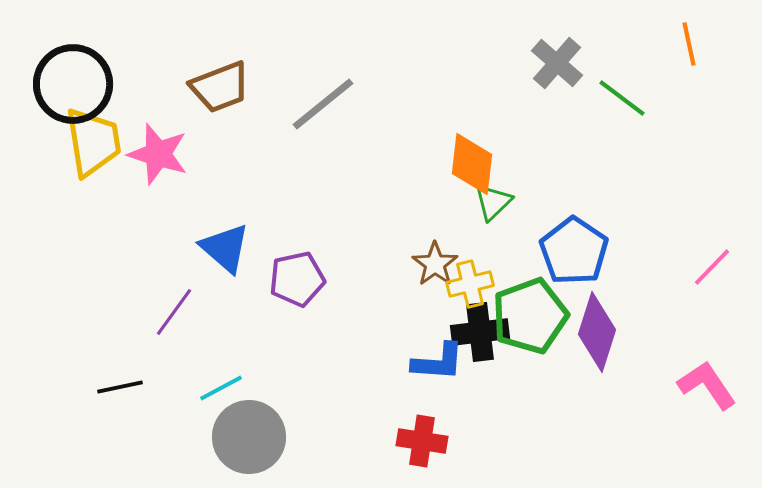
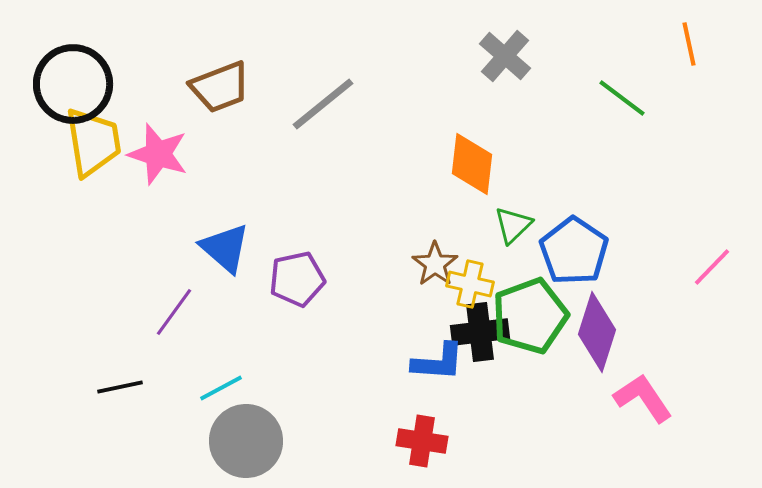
gray cross: moved 52 px left, 7 px up
green triangle: moved 20 px right, 23 px down
yellow cross: rotated 27 degrees clockwise
pink L-shape: moved 64 px left, 13 px down
gray circle: moved 3 px left, 4 px down
